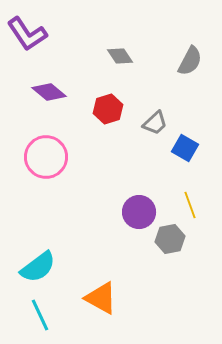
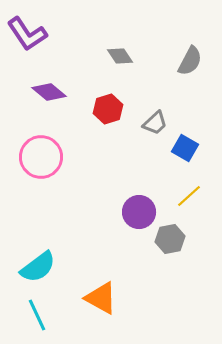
pink circle: moved 5 px left
yellow line: moved 1 px left, 9 px up; rotated 68 degrees clockwise
cyan line: moved 3 px left
